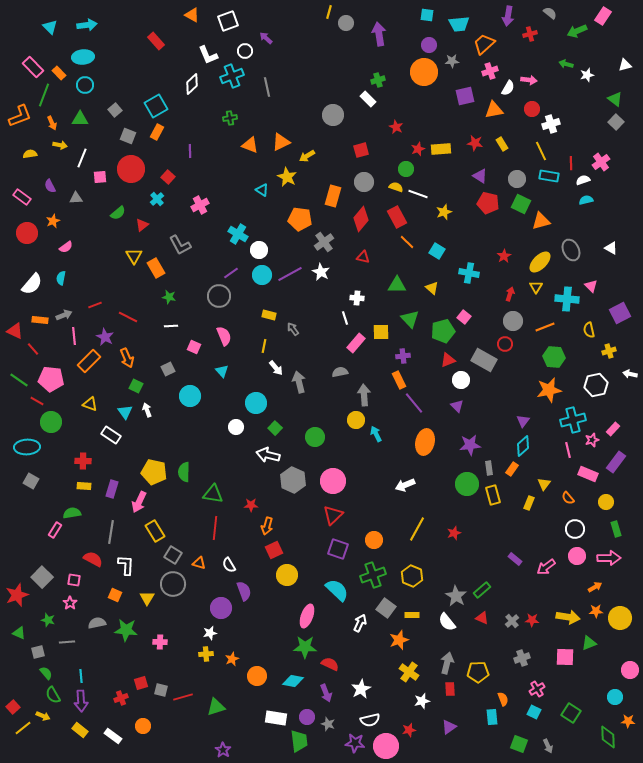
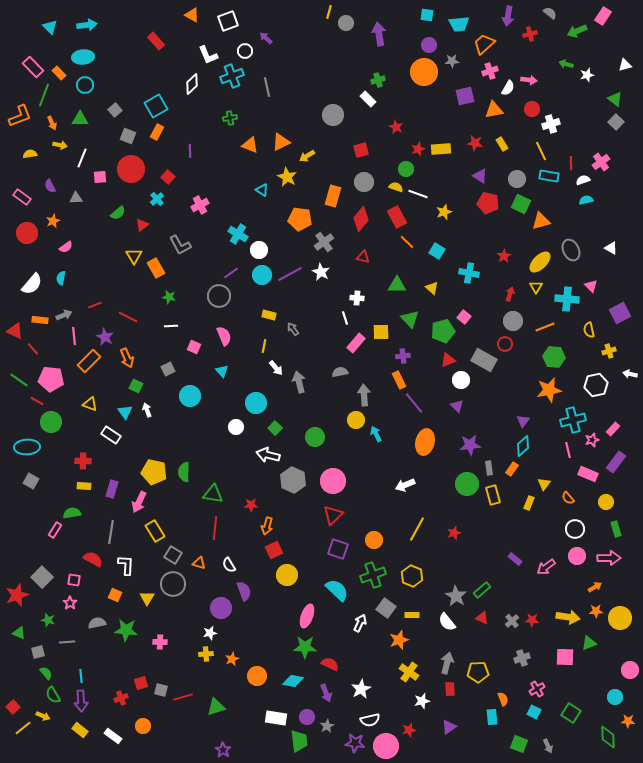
gray star at (328, 724): moved 1 px left, 2 px down; rotated 24 degrees clockwise
